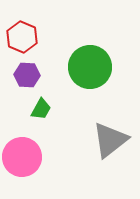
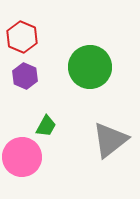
purple hexagon: moved 2 px left, 1 px down; rotated 20 degrees clockwise
green trapezoid: moved 5 px right, 17 px down
